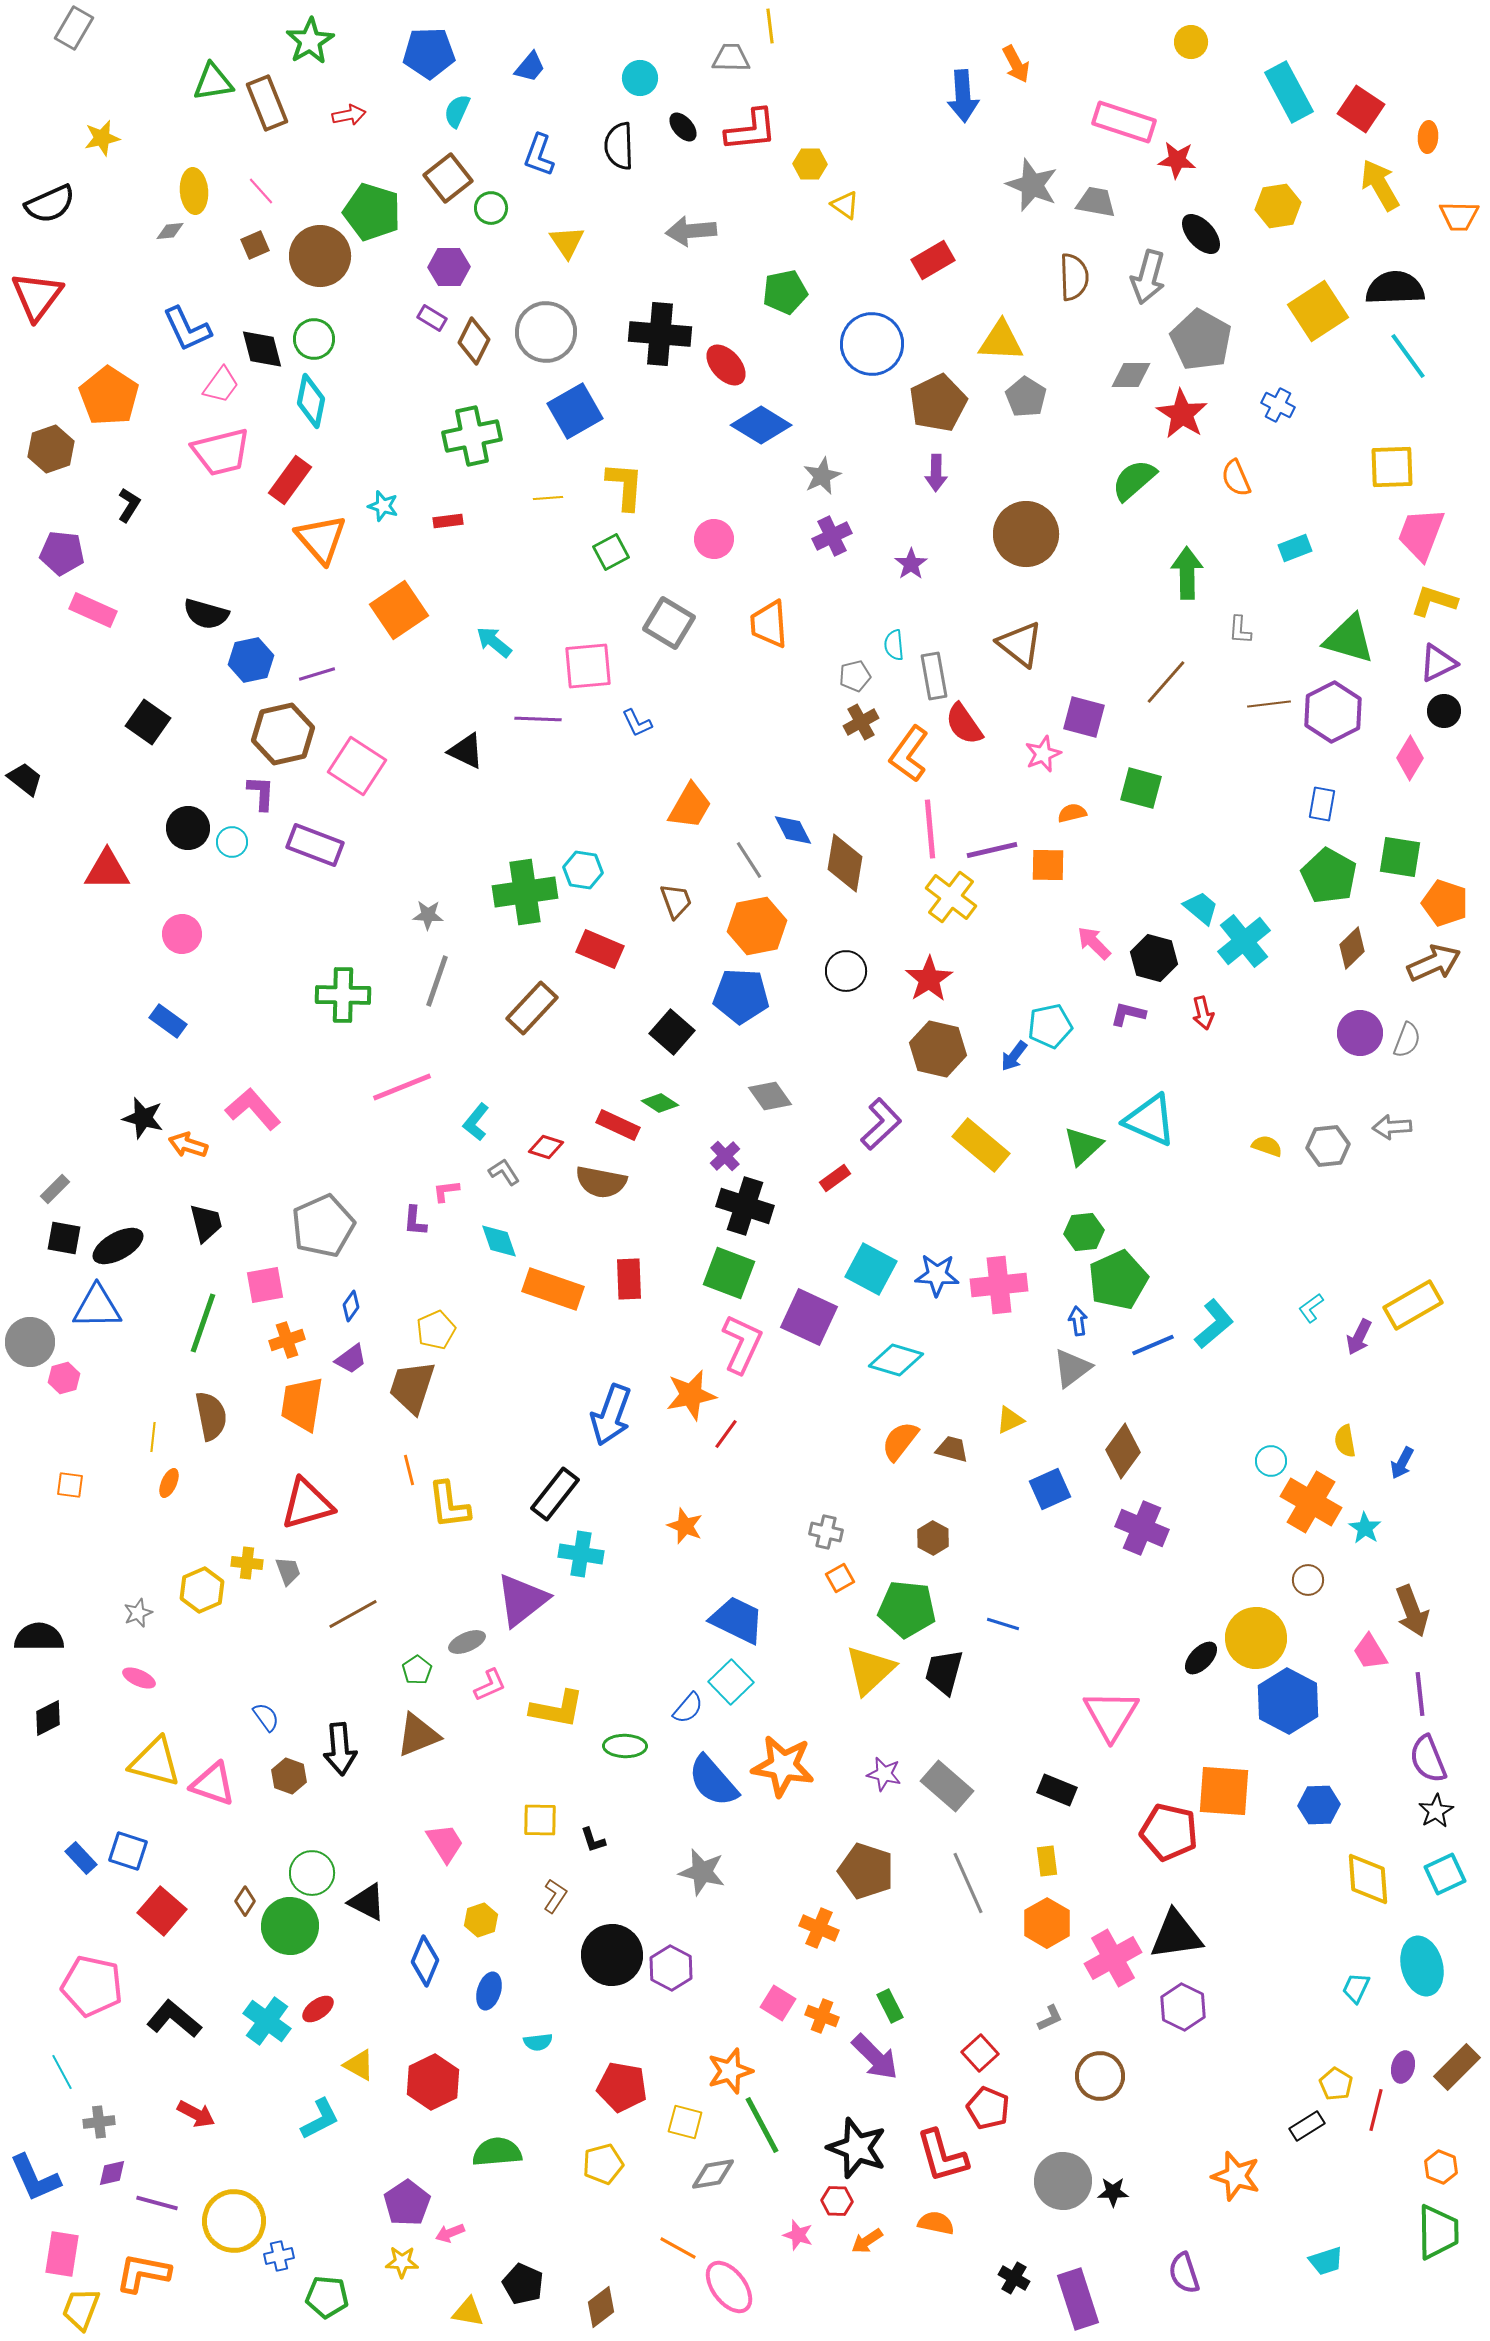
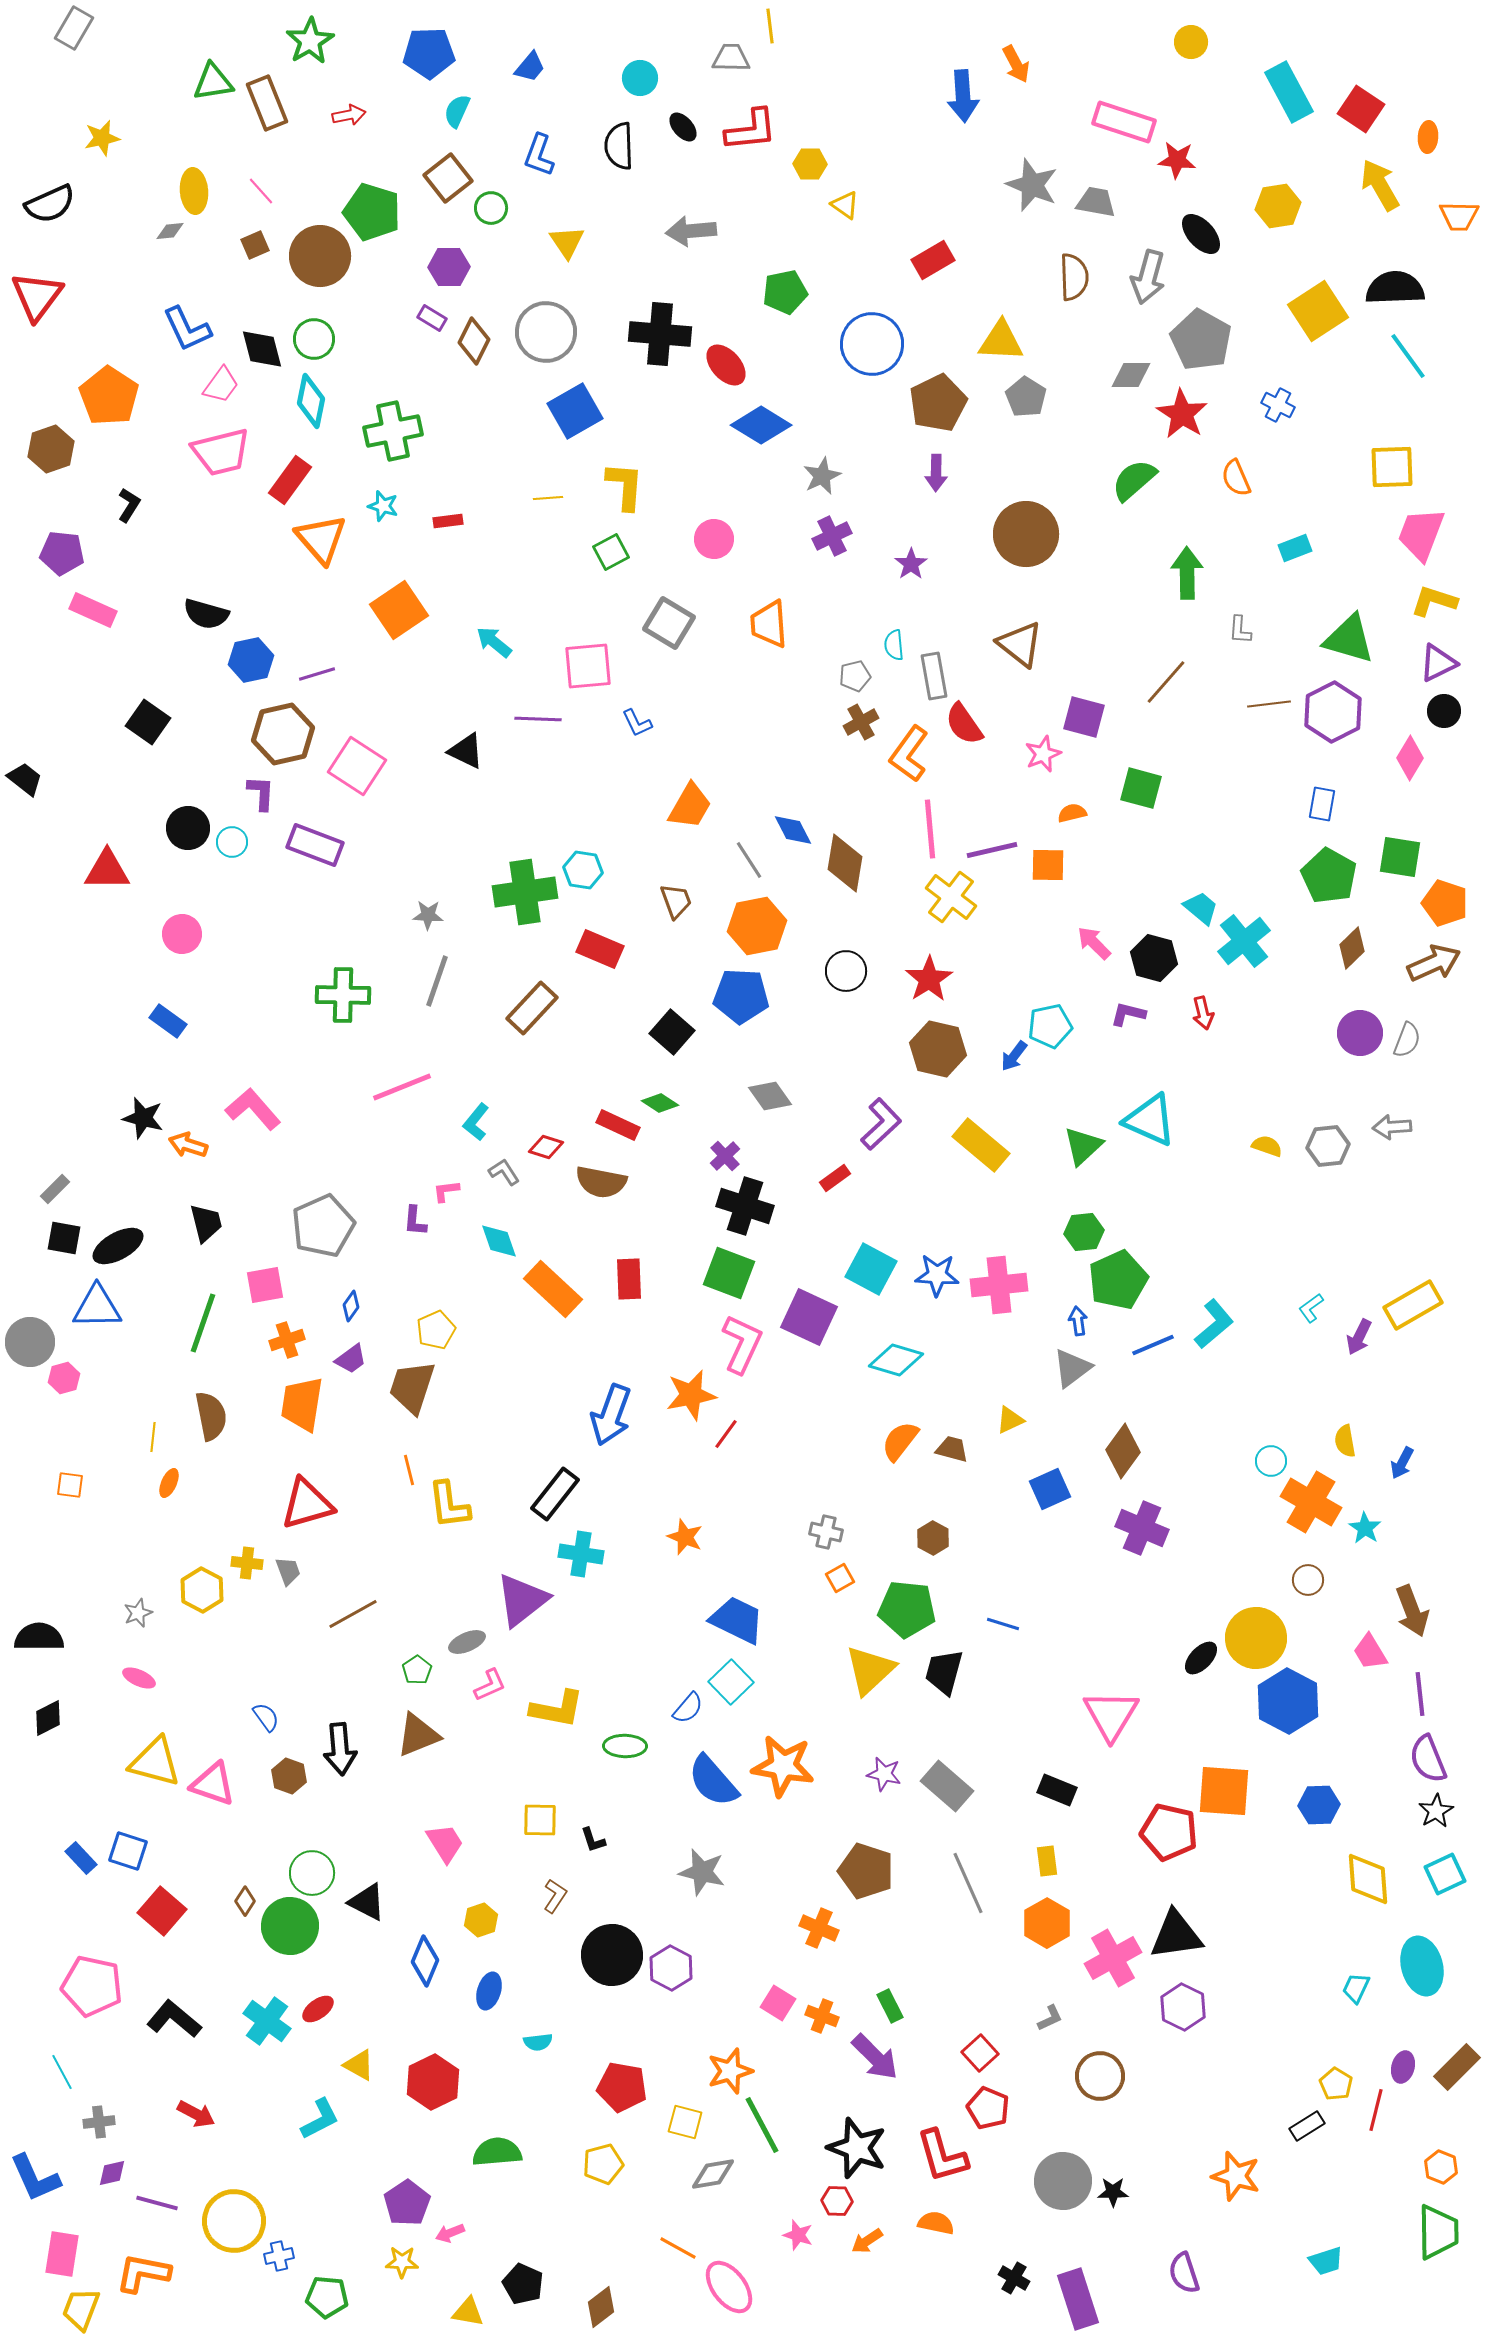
green cross at (472, 436): moved 79 px left, 5 px up
orange rectangle at (553, 1289): rotated 24 degrees clockwise
orange star at (685, 1526): moved 11 px down
yellow hexagon at (202, 1590): rotated 9 degrees counterclockwise
